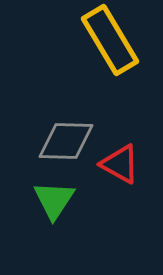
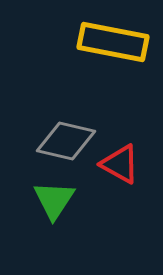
yellow rectangle: moved 3 px right, 2 px down; rotated 48 degrees counterclockwise
gray diamond: rotated 12 degrees clockwise
